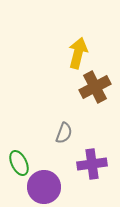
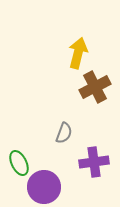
purple cross: moved 2 px right, 2 px up
